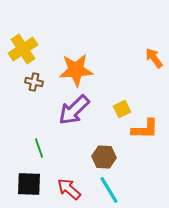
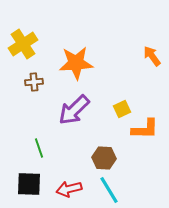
yellow cross: moved 5 px up
orange arrow: moved 2 px left, 2 px up
orange star: moved 7 px up
brown cross: rotated 18 degrees counterclockwise
brown hexagon: moved 1 px down
red arrow: rotated 55 degrees counterclockwise
